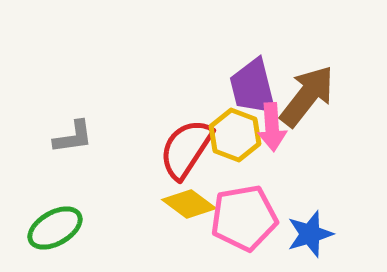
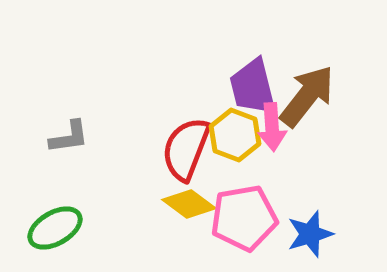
gray L-shape: moved 4 px left
red semicircle: rotated 12 degrees counterclockwise
